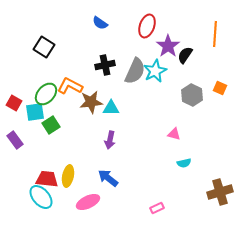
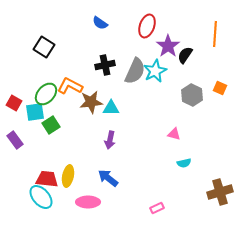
pink ellipse: rotated 25 degrees clockwise
